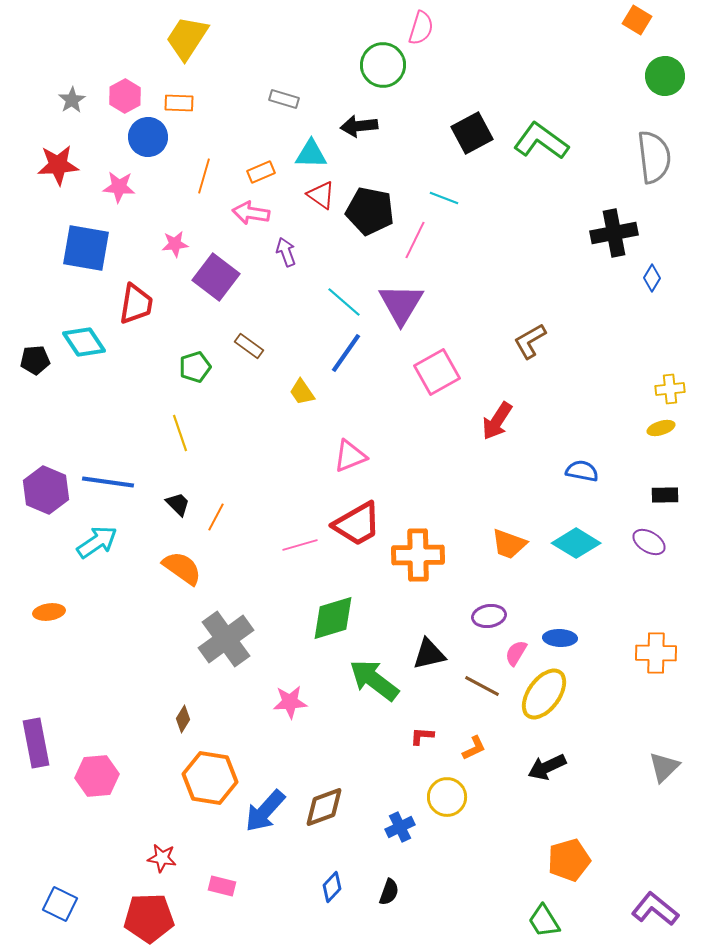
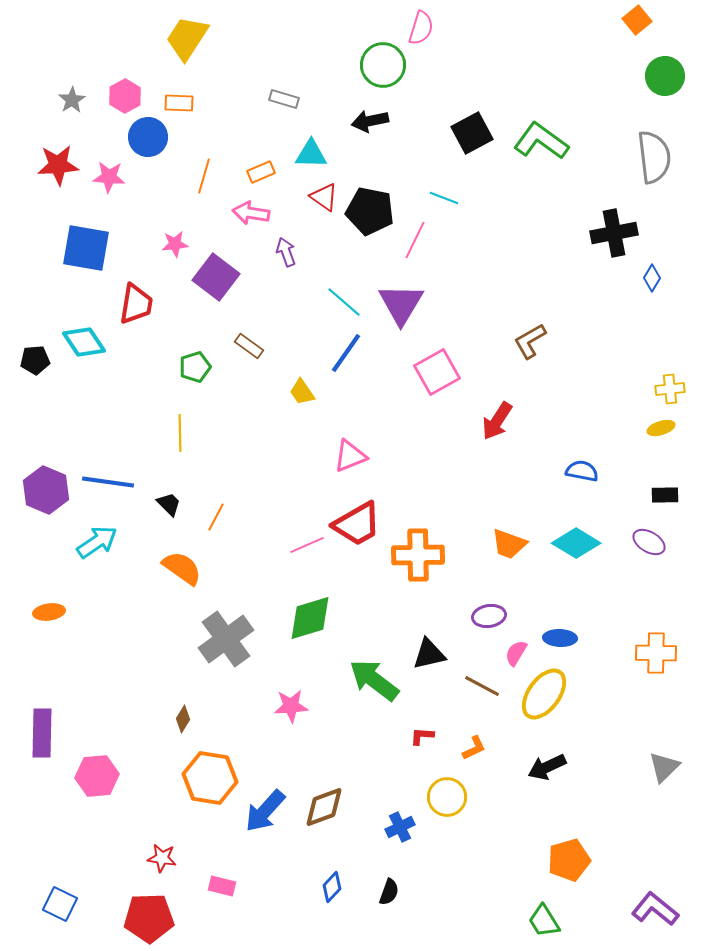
orange square at (637, 20): rotated 20 degrees clockwise
black arrow at (359, 126): moved 11 px right, 5 px up; rotated 6 degrees counterclockwise
pink star at (119, 187): moved 10 px left, 10 px up
red triangle at (321, 195): moved 3 px right, 2 px down
yellow line at (180, 433): rotated 18 degrees clockwise
black trapezoid at (178, 504): moved 9 px left
pink line at (300, 545): moved 7 px right; rotated 8 degrees counterclockwise
green diamond at (333, 618): moved 23 px left
pink star at (290, 702): moved 1 px right, 4 px down
purple rectangle at (36, 743): moved 6 px right, 10 px up; rotated 12 degrees clockwise
